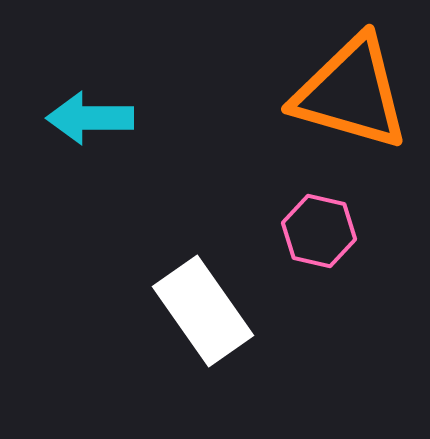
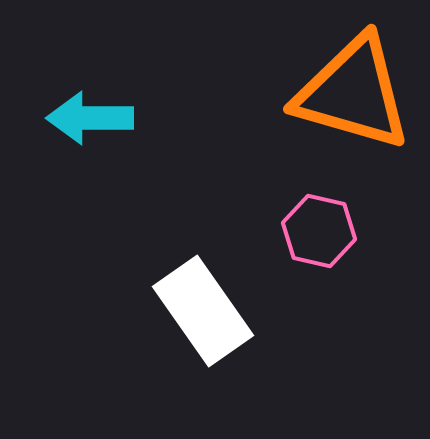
orange triangle: moved 2 px right
